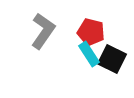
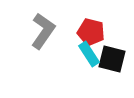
black square: rotated 12 degrees counterclockwise
